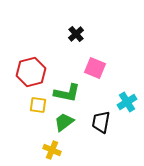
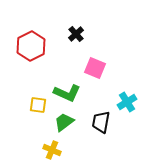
red hexagon: moved 26 px up; rotated 12 degrees counterclockwise
green L-shape: rotated 12 degrees clockwise
